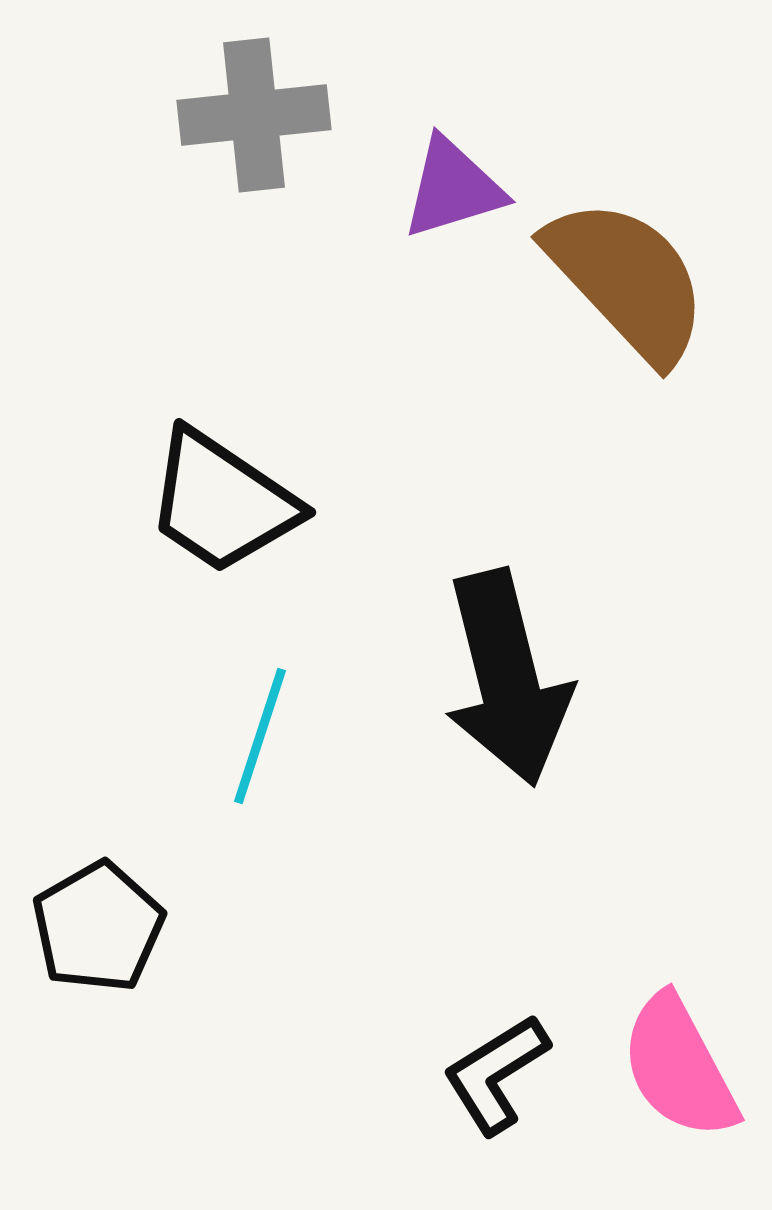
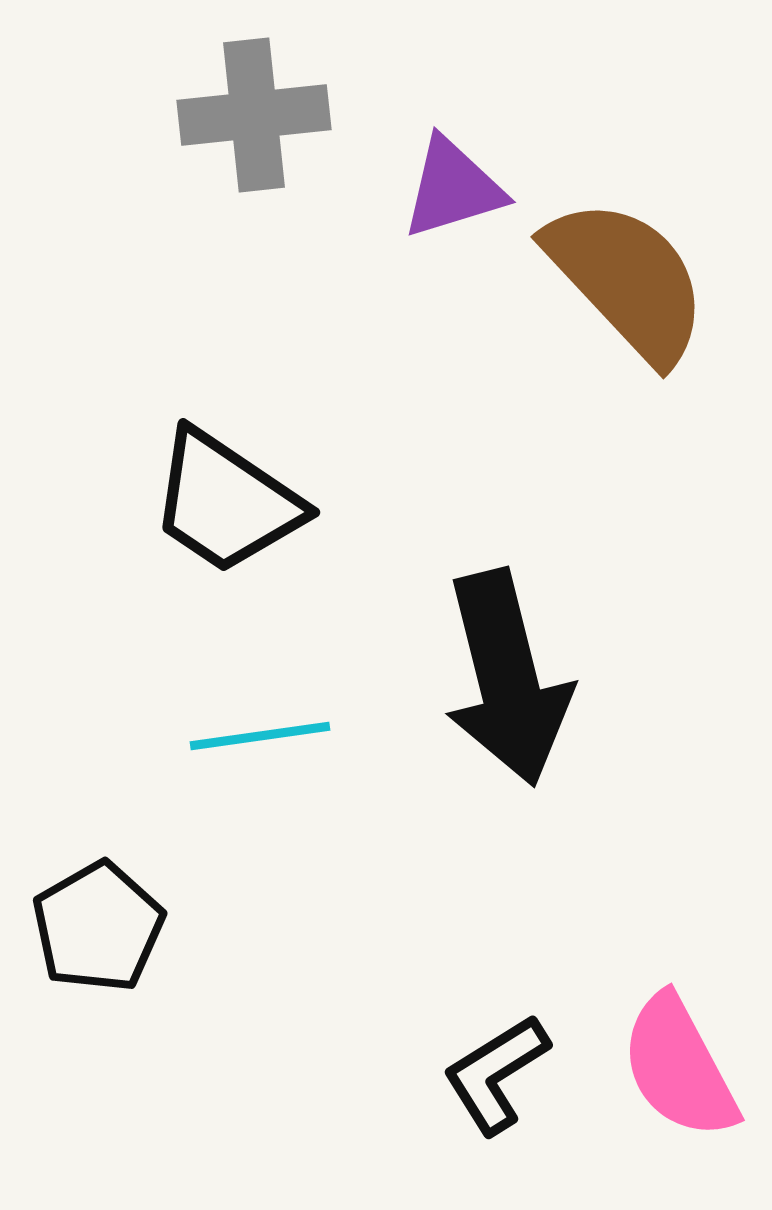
black trapezoid: moved 4 px right
cyan line: rotated 64 degrees clockwise
